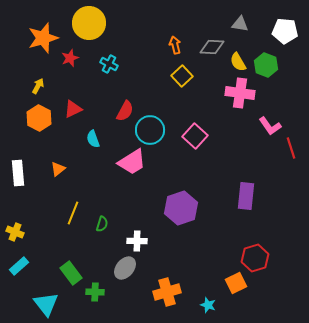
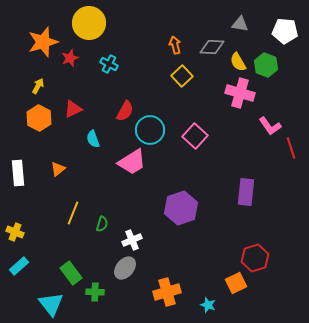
orange star: moved 4 px down
pink cross: rotated 8 degrees clockwise
purple rectangle: moved 4 px up
white cross: moved 5 px left, 1 px up; rotated 24 degrees counterclockwise
cyan triangle: moved 5 px right
